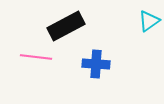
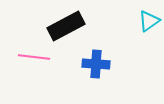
pink line: moved 2 px left
